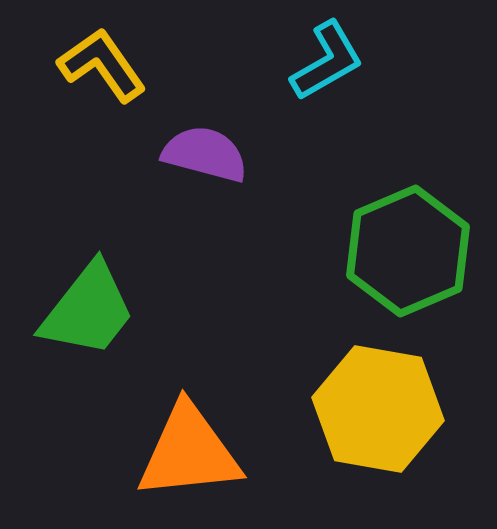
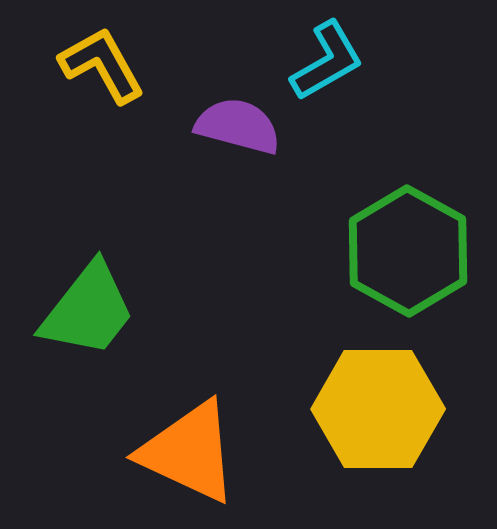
yellow L-shape: rotated 6 degrees clockwise
purple semicircle: moved 33 px right, 28 px up
green hexagon: rotated 8 degrees counterclockwise
yellow hexagon: rotated 10 degrees counterclockwise
orange triangle: rotated 31 degrees clockwise
